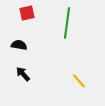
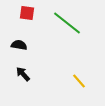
red square: rotated 21 degrees clockwise
green line: rotated 60 degrees counterclockwise
